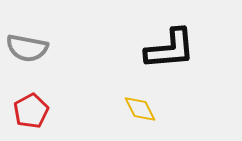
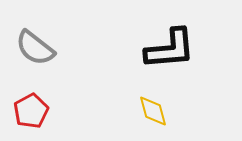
gray semicircle: moved 8 px right; rotated 27 degrees clockwise
yellow diamond: moved 13 px right, 2 px down; rotated 12 degrees clockwise
